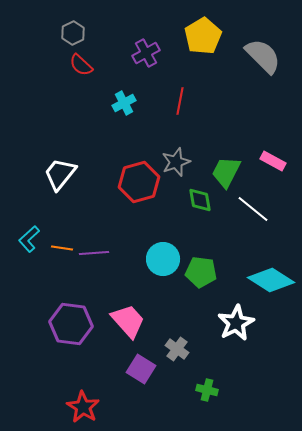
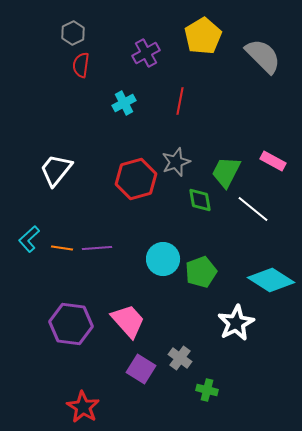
red semicircle: rotated 55 degrees clockwise
white trapezoid: moved 4 px left, 4 px up
red hexagon: moved 3 px left, 3 px up
purple line: moved 3 px right, 5 px up
green pentagon: rotated 28 degrees counterclockwise
gray cross: moved 3 px right, 9 px down
